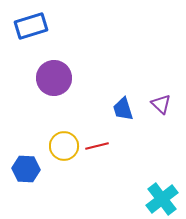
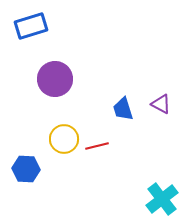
purple circle: moved 1 px right, 1 px down
purple triangle: rotated 15 degrees counterclockwise
yellow circle: moved 7 px up
